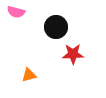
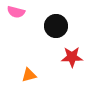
black circle: moved 1 px up
red star: moved 1 px left, 3 px down
